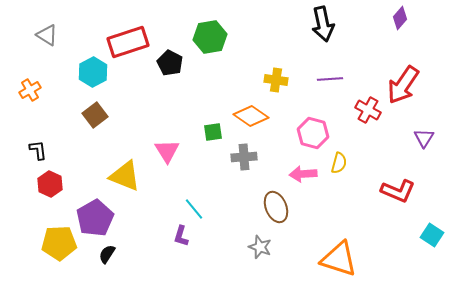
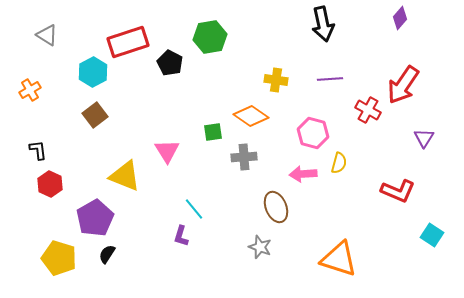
yellow pentagon: moved 15 px down; rotated 20 degrees clockwise
